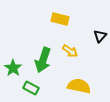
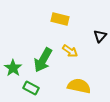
green arrow: rotated 10 degrees clockwise
